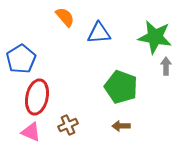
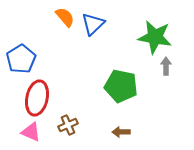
blue triangle: moved 6 px left, 9 px up; rotated 40 degrees counterclockwise
green pentagon: moved 1 px up; rotated 8 degrees counterclockwise
red ellipse: moved 1 px down
brown arrow: moved 6 px down
